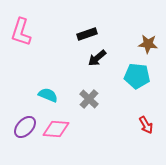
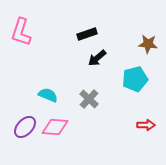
cyan pentagon: moved 2 px left, 3 px down; rotated 20 degrees counterclockwise
red arrow: rotated 60 degrees counterclockwise
pink diamond: moved 1 px left, 2 px up
